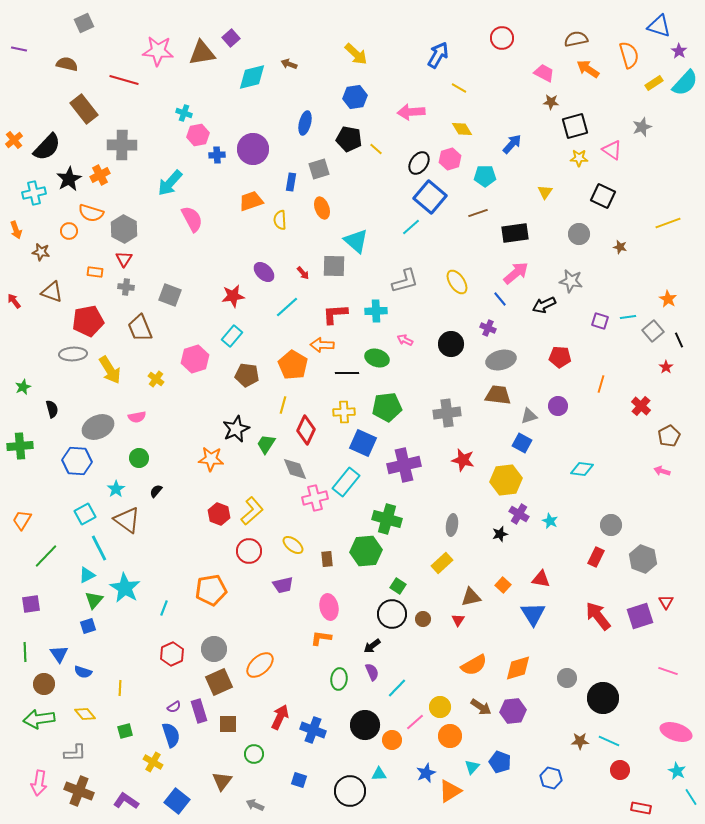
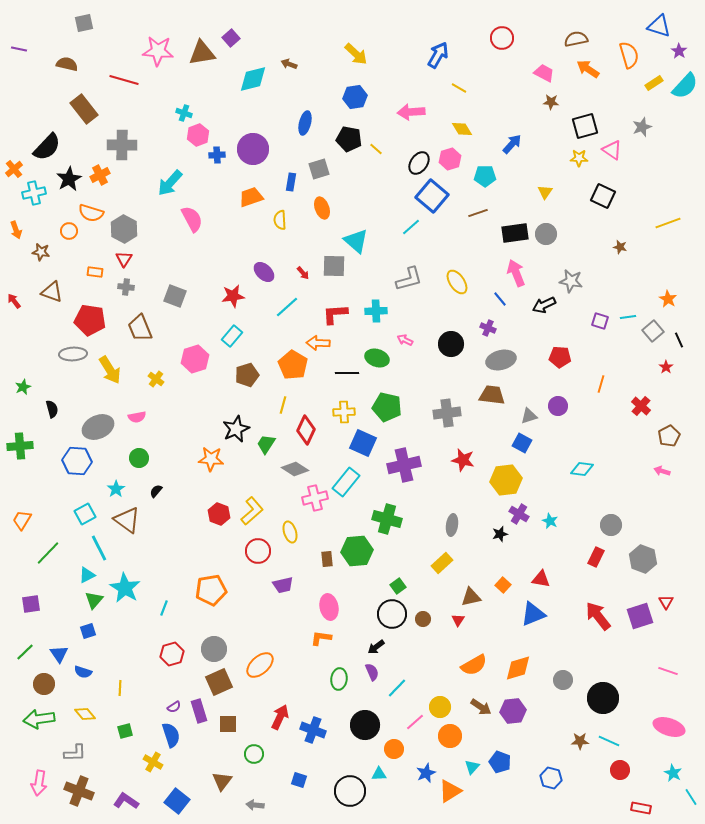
gray square at (84, 23): rotated 12 degrees clockwise
cyan diamond at (252, 77): moved 1 px right, 2 px down
cyan semicircle at (685, 83): moved 3 px down
black square at (575, 126): moved 10 px right
pink hexagon at (198, 135): rotated 10 degrees counterclockwise
orange cross at (14, 140): moved 29 px down
blue square at (430, 197): moved 2 px right, 1 px up
orange trapezoid at (251, 201): moved 4 px up
gray circle at (579, 234): moved 33 px left
pink arrow at (516, 273): rotated 72 degrees counterclockwise
gray L-shape at (405, 281): moved 4 px right, 2 px up
gray square at (170, 295): moved 5 px right, 1 px down
red pentagon at (88, 321): moved 2 px right, 1 px up; rotated 20 degrees clockwise
orange arrow at (322, 345): moved 4 px left, 2 px up
brown pentagon at (247, 375): rotated 25 degrees counterclockwise
brown trapezoid at (498, 395): moved 6 px left
green pentagon at (387, 407): rotated 20 degrees clockwise
gray diamond at (295, 469): rotated 36 degrees counterclockwise
yellow ellipse at (293, 545): moved 3 px left, 13 px up; rotated 35 degrees clockwise
red circle at (249, 551): moved 9 px right
green hexagon at (366, 551): moved 9 px left
green line at (46, 556): moved 2 px right, 3 px up
green square at (398, 586): rotated 21 degrees clockwise
blue triangle at (533, 614): rotated 40 degrees clockwise
blue square at (88, 626): moved 5 px down
black arrow at (372, 646): moved 4 px right, 1 px down
green line at (25, 652): rotated 48 degrees clockwise
red hexagon at (172, 654): rotated 10 degrees clockwise
gray circle at (567, 678): moved 4 px left, 2 px down
pink ellipse at (676, 732): moved 7 px left, 5 px up
orange circle at (392, 740): moved 2 px right, 9 px down
cyan star at (677, 771): moved 4 px left, 2 px down
gray arrow at (255, 805): rotated 18 degrees counterclockwise
